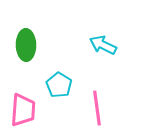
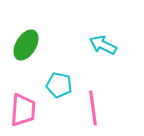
green ellipse: rotated 32 degrees clockwise
cyan pentagon: rotated 20 degrees counterclockwise
pink line: moved 4 px left
